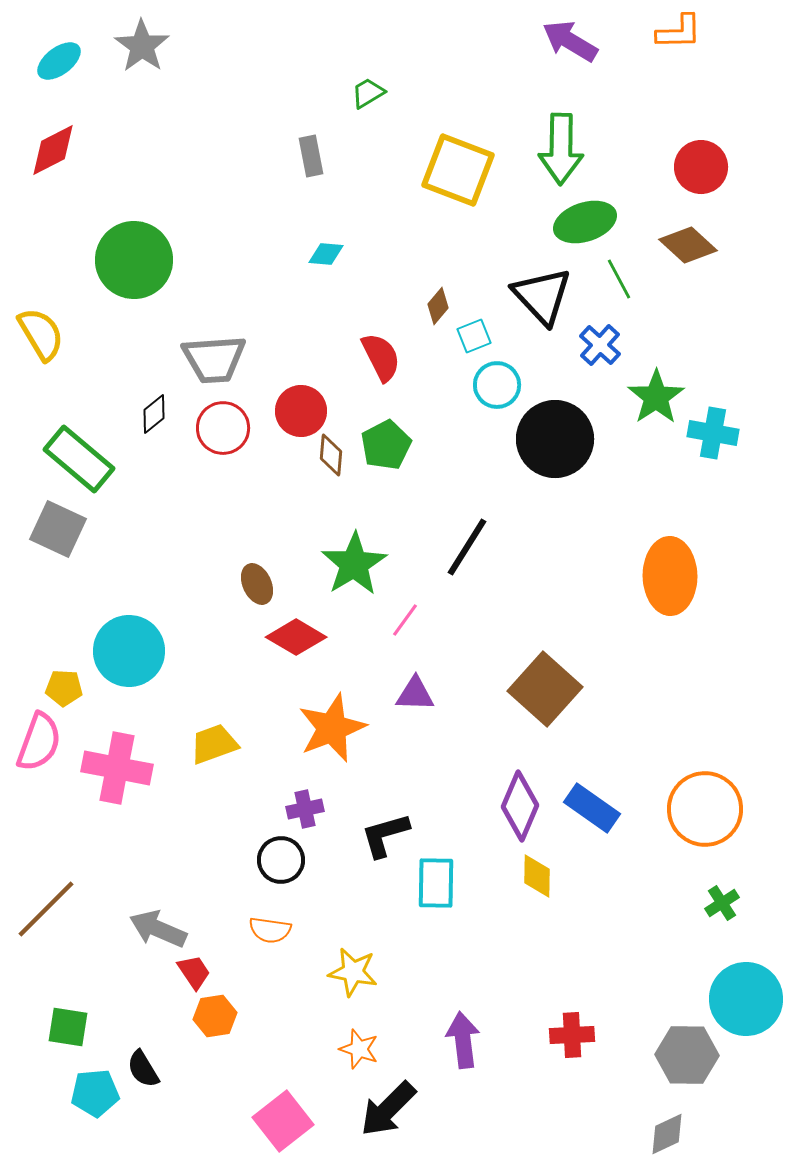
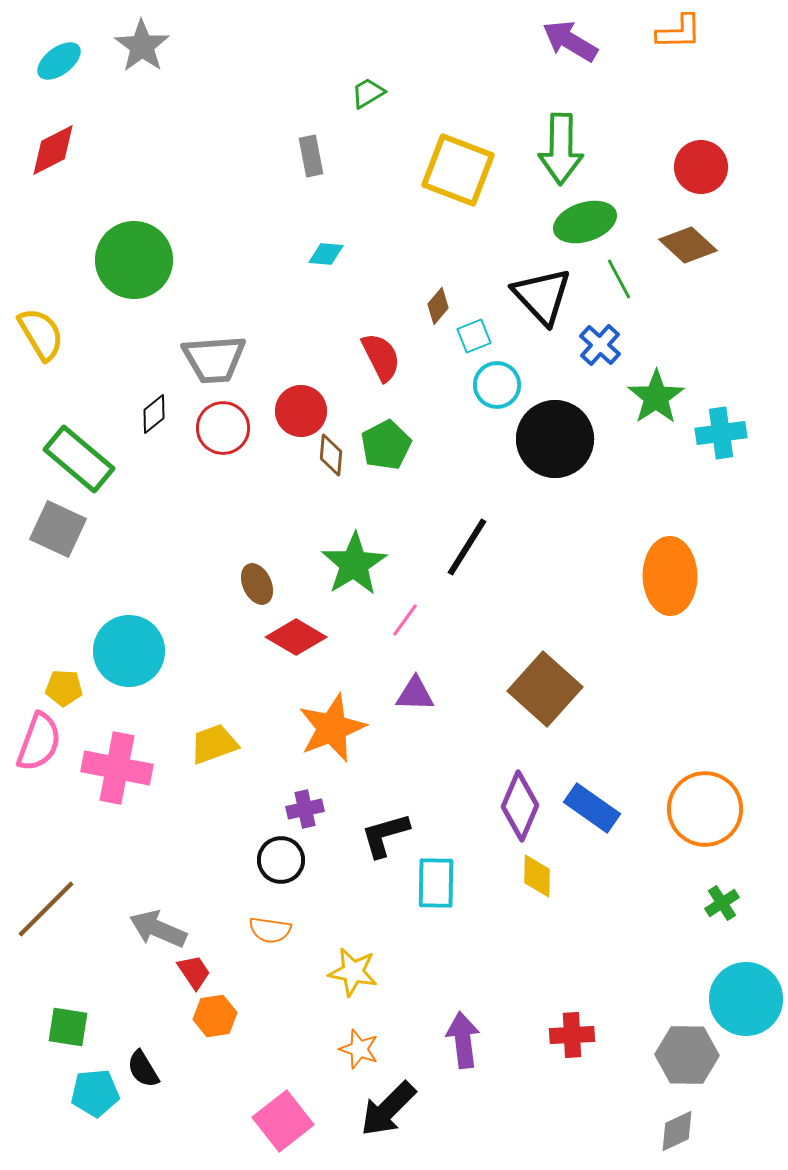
cyan cross at (713, 433): moved 8 px right; rotated 18 degrees counterclockwise
gray diamond at (667, 1134): moved 10 px right, 3 px up
